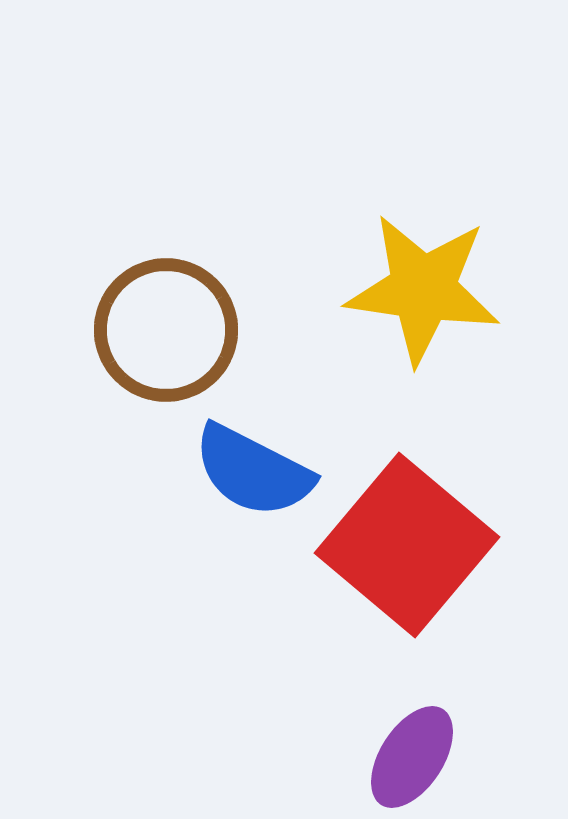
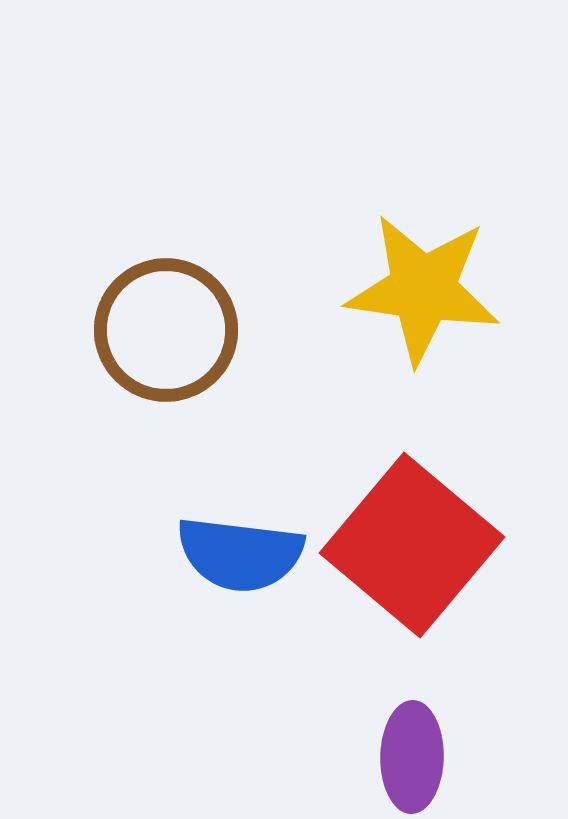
blue semicircle: moved 13 px left, 83 px down; rotated 20 degrees counterclockwise
red square: moved 5 px right
purple ellipse: rotated 32 degrees counterclockwise
